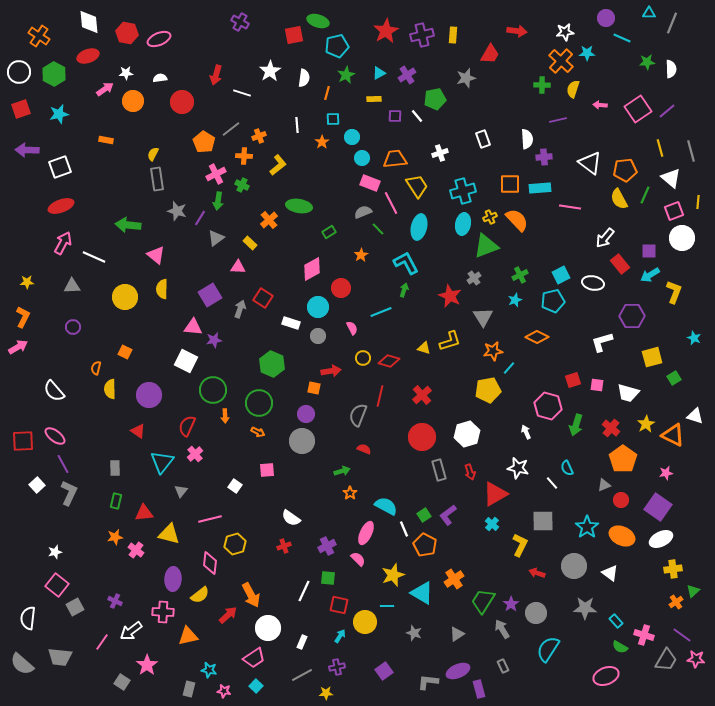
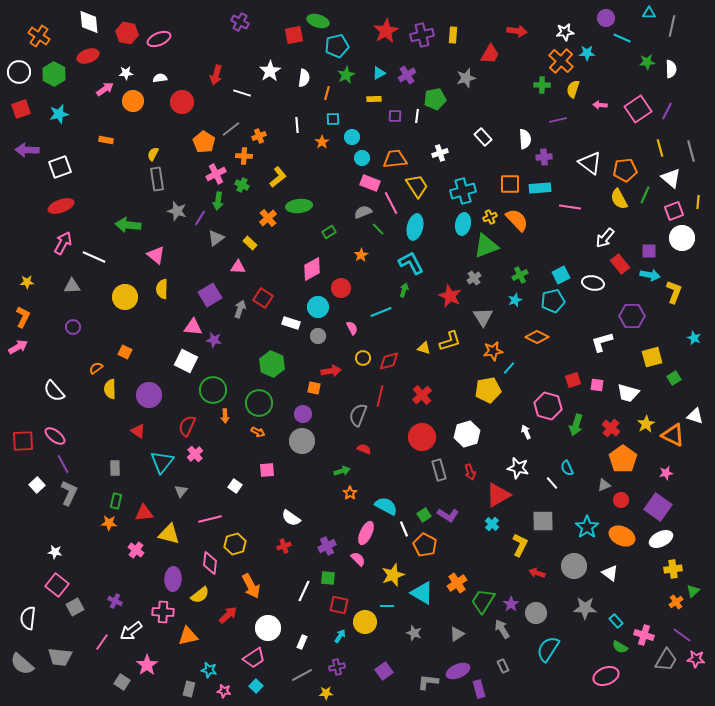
gray line at (672, 23): moved 3 px down; rotated 10 degrees counterclockwise
purple line at (667, 111): rotated 24 degrees counterclockwise
white line at (417, 116): rotated 48 degrees clockwise
white rectangle at (483, 139): moved 2 px up; rotated 24 degrees counterclockwise
white semicircle at (527, 139): moved 2 px left
yellow L-shape at (278, 165): moved 12 px down
green ellipse at (299, 206): rotated 15 degrees counterclockwise
orange cross at (269, 220): moved 1 px left, 2 px up
cyan ellipse at (419, 227): moved 4 px left
cyan L-shape at (406, 263): moved 5 px right
cyan arrow at (650, 275): rotated 138 degrees counterclockwise
purple star at (214, 340): rotated 21 degrees clockwise
red diamond at (389, 361): rotated 30 degrees counterclockwise
orange semicircle at (96, 368): rotated 40 degrees clockwise
purple circle at (306, 414): moved 3 px left
red triangle at (495, 494): moved 3 px right, 1 px down
purple L-shape at (448, 515): rotated 110 degrees counterclockwise
orange star at (115, 537): moved 6 px left, 14 px up; rotated 14 degrees clockwise
white star at (55, 552): rotated 24 degrees clockwise
orange cross at (454, 579): moved 3 px right, 4 px down
orange arrow at (251, 595): moved 9 px up
